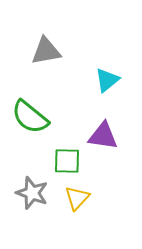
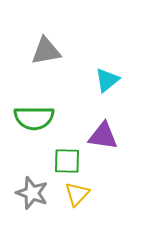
green semicircle: moved 4 px right, 1 px down; rotated 39 degrees counterclockwise
yellow triangle: moved 4 px up
